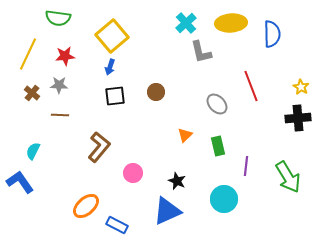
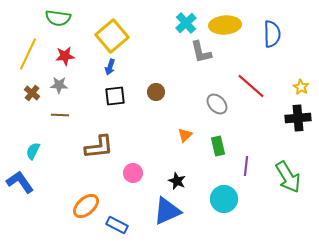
yellow ellipse: moved 6 px left, 2 px down
red line: rotated 28 degrees counterclockwise
brown L-shape: rotated 44 degrees clockwise
